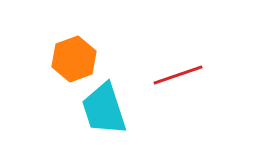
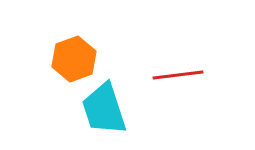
red line: rotated 12 degrees clockwise
